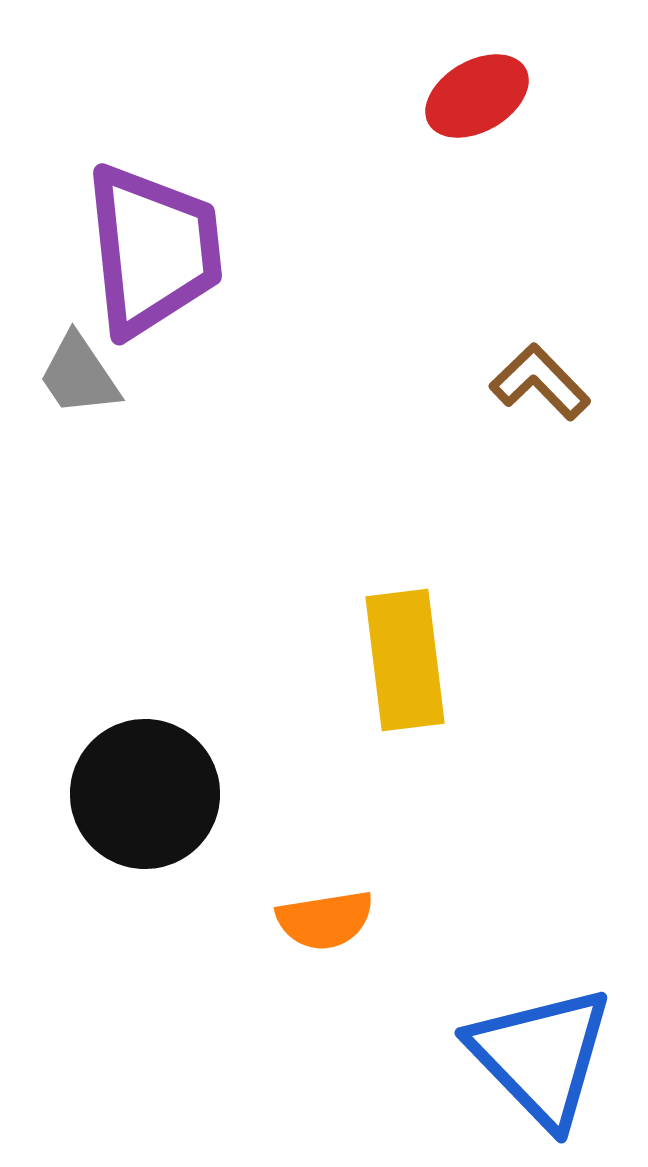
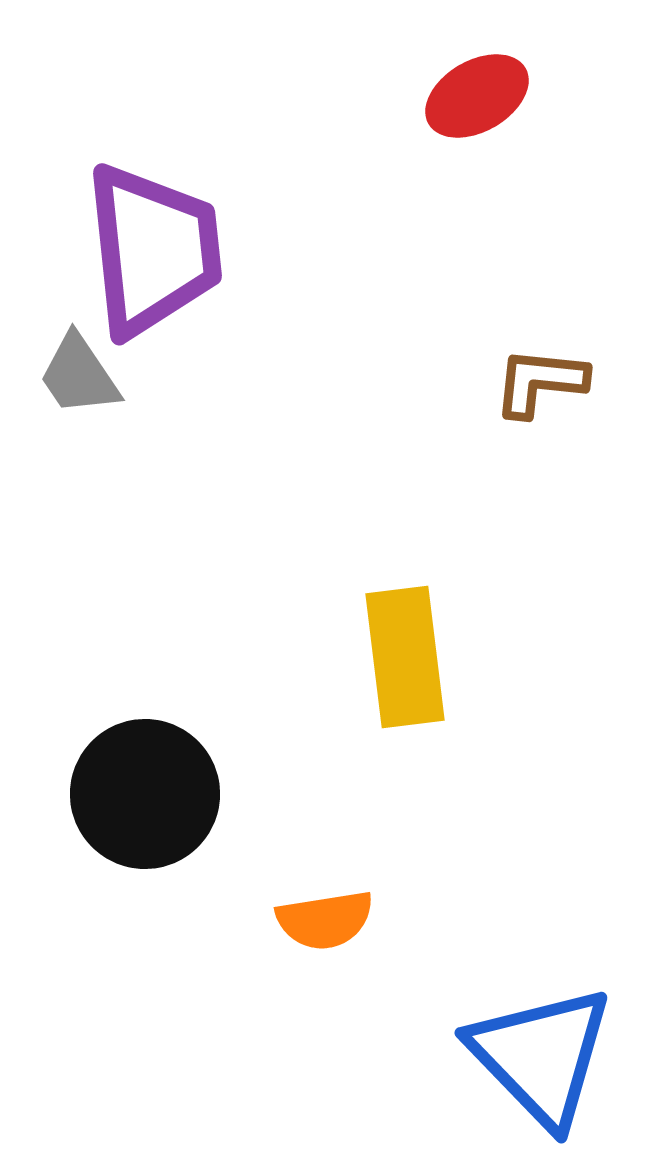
brown L-shape: rotated 40 degrees counterclockwise
yellow rectangle: moved 3 px up
